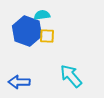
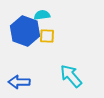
blue hexagon: moved 2 px left
